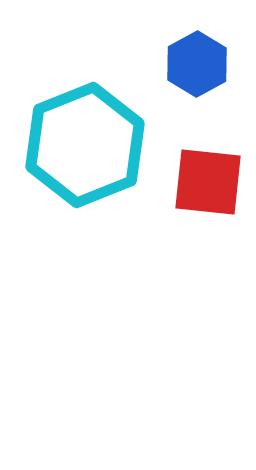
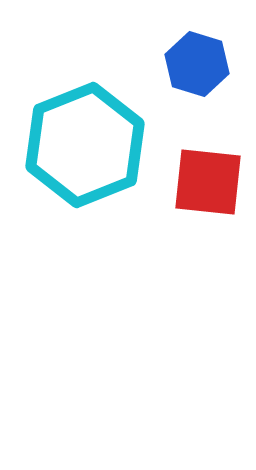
blue hexagon: rotated 14 degrees counterclockwise
